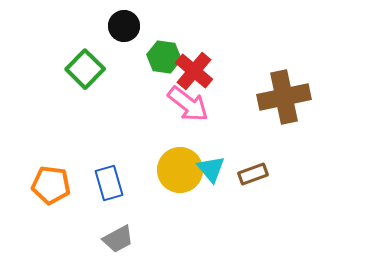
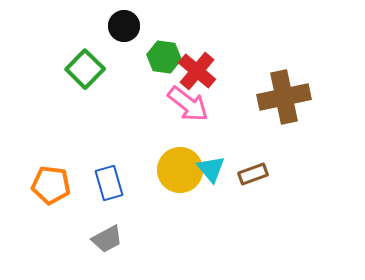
red cross: moved 3 px right
gray trapezoid: moved 11 px left
